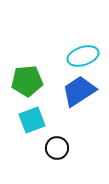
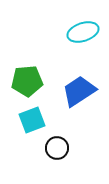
cyan ellipse: moved 24 px up
